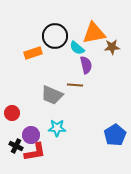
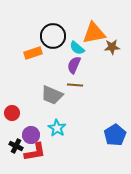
black circle: moved 2 px left
purple semicircle: moved 12 px left; rotated 144 degrees counterclockwise
cyan star: rotated 30 degrees clockwise
